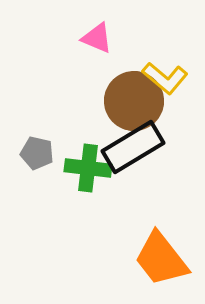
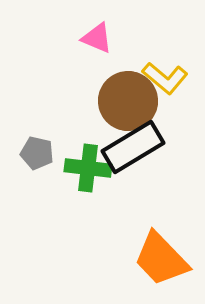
brown circle: moved 6 px left
orange trapezoid: rotated 6 degrees counterclockwise
